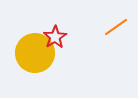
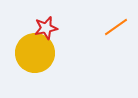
red star: moved 9 px left, 9 px up; rotated 20 degrees clockwise
